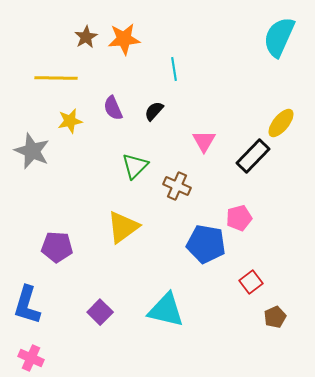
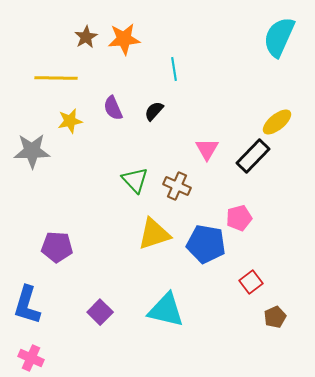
yellow ellipse: moved 4 px left, 1 px up; rotated 12 degrees clockwise
pink triangle: moved 3 px right, 8 px down
gray star: rotated 24 degrees counterclockwise
green triangle: moved 14 px down; rotated 28 degrees counterclockwise
yellow triangle: moved 31 px right, 7 px down; rotated 18 degrees clockwise
